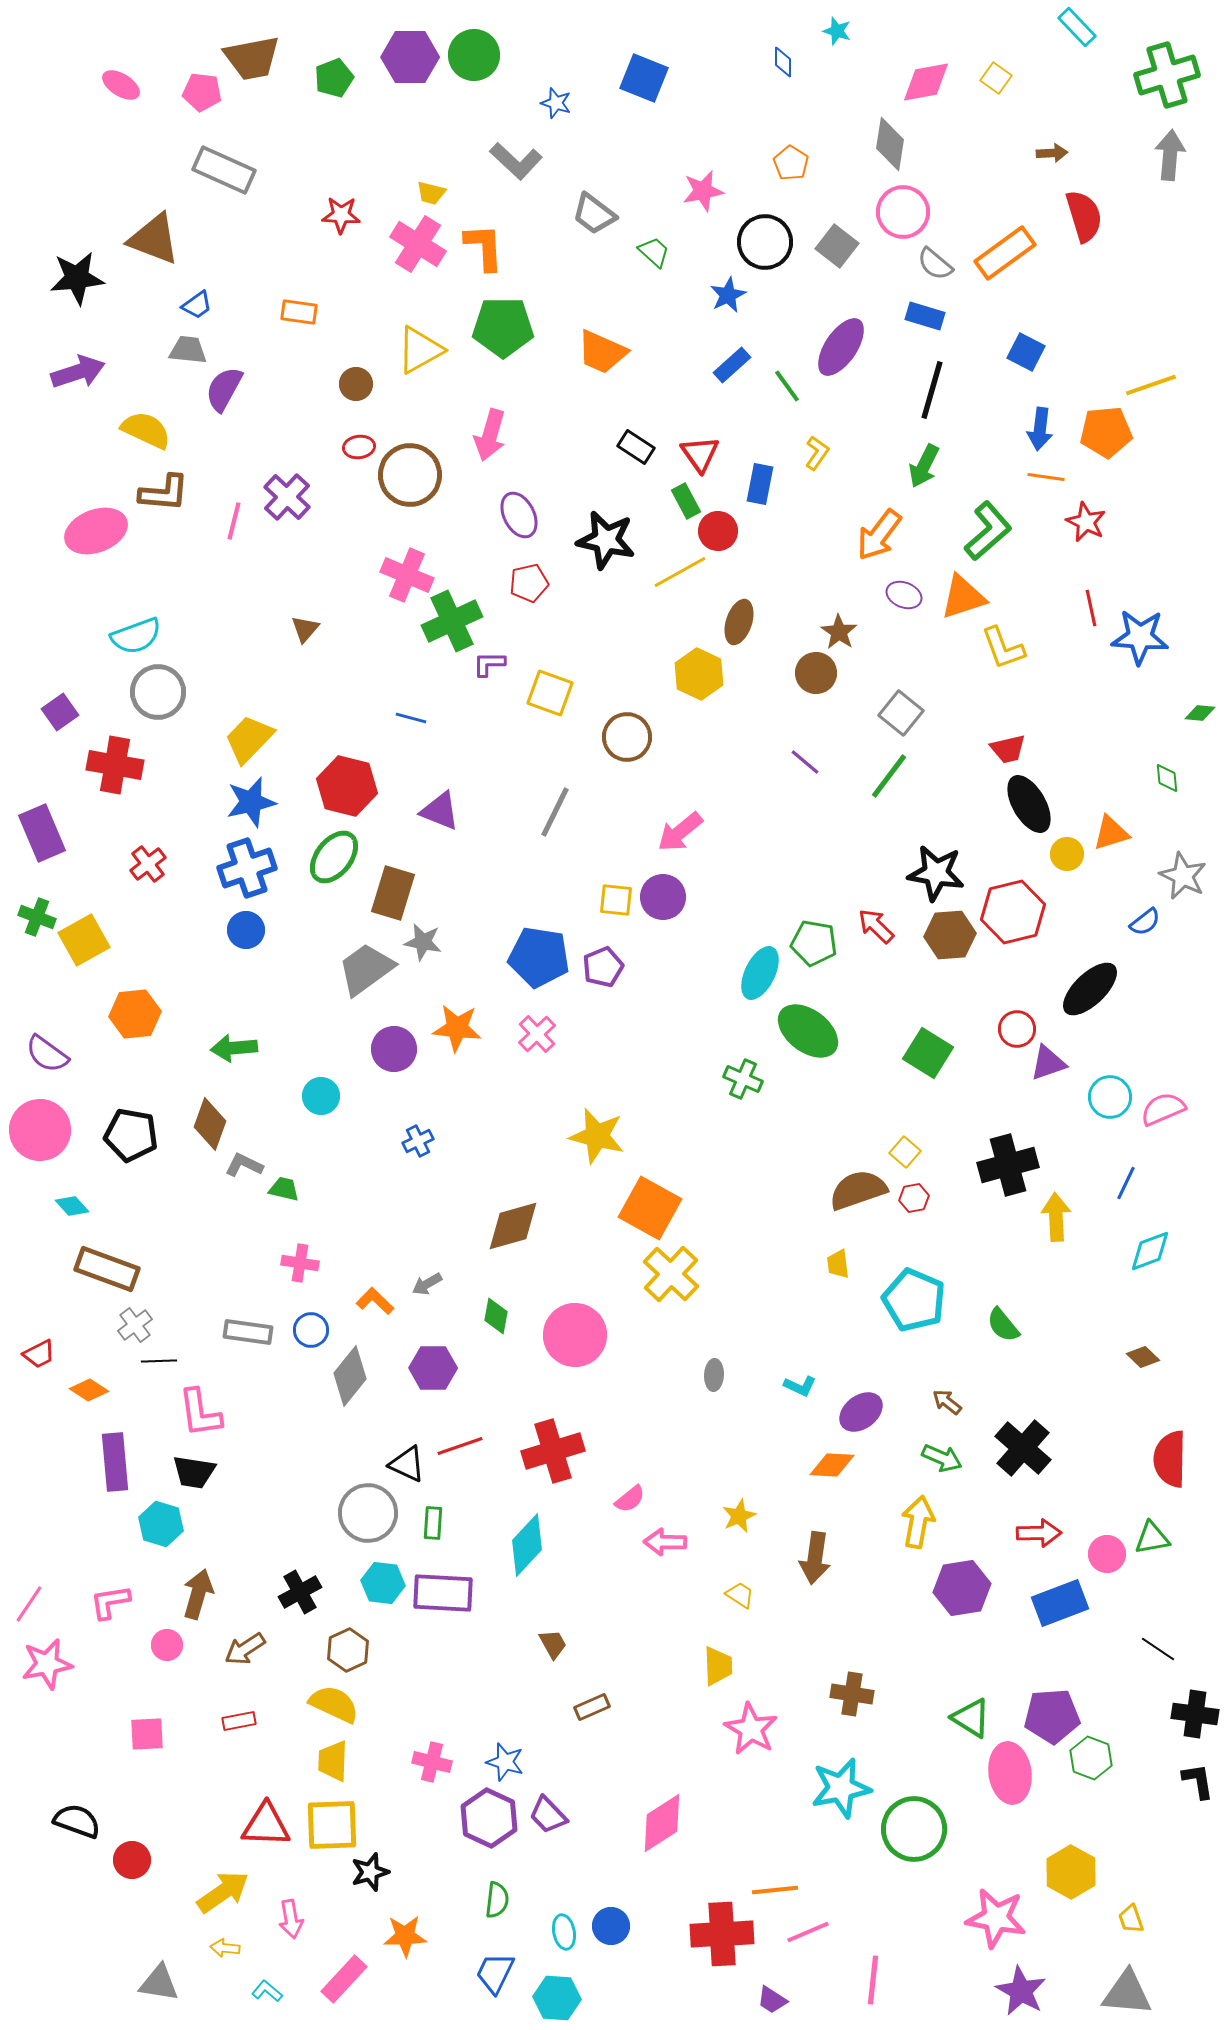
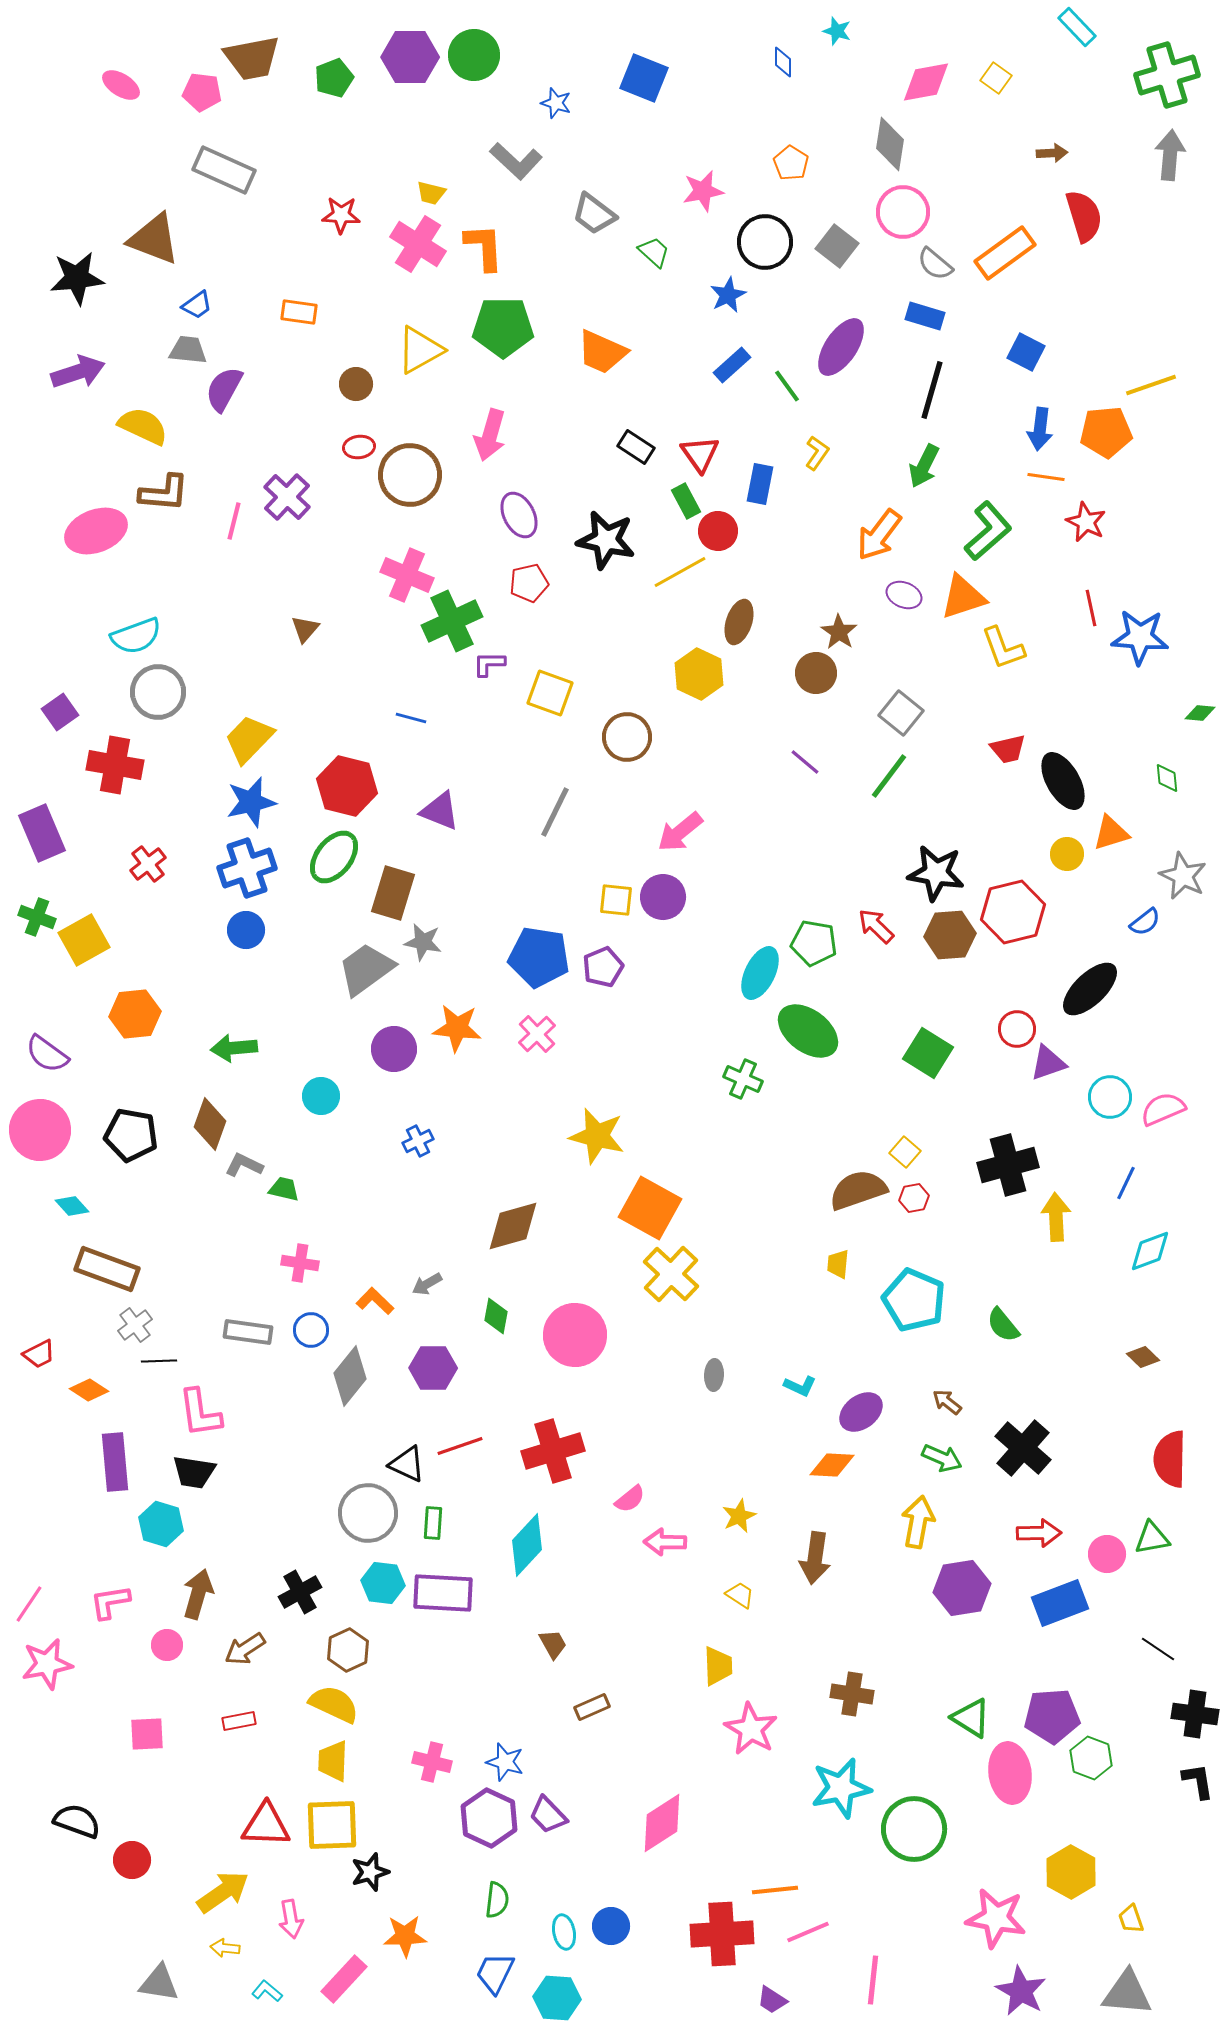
yellow semicircle at (146, 430): moved 3 px left, 4 px up
black ellipse at (1029, 804): moved 34 px right, 23 px up
yellow trapezoid at (838, 1264): rotated 12 degrees clockwise
